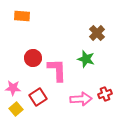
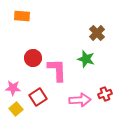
pink arrow: moved 1 px left, 1 px down
